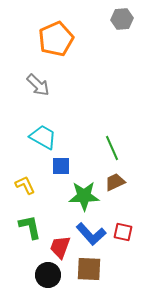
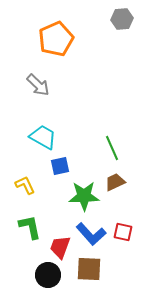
blue square: moved 1 px left; rotated 12 degrees counterclockwise
